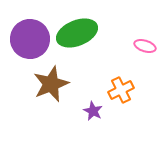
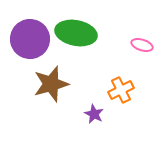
green ellipse: moved 1 px left; rotated 33 degrees clockwise
pink ellipse: moved 3 px left, 1 px up
brown star: rotated 6 degrees clockwise
purple star: moved 1 px right, 3 px down
